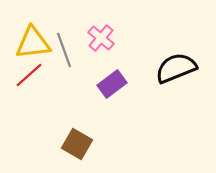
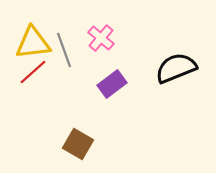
red line: moved 4 px right, 3 px up
brown square: moved 1 px right
